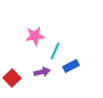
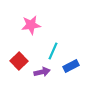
pink star: moved 4 px left, 11 px up
cyan line: moved 2 px left
red square: moved 7 px right, 17 px up
